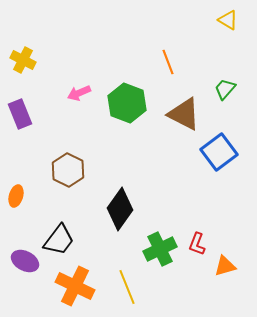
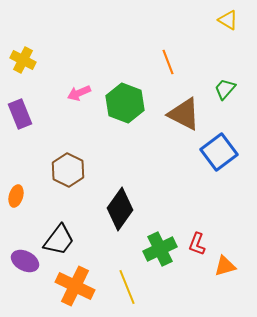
green hexagon: moved 2 px left
